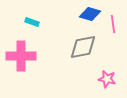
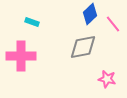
blue diamond: rotated 60 degrees counterclockwise
pink line: rotated 30 degrees counterclockwise
